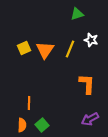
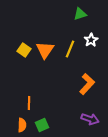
green triangle: moved 3 px right
white star: rotated 24 degrees clockwise
yellow square: moved 2 px down; rotated 32 degrees counterclockwise
orange L-shape: rotated 40 degrees clockwise
purple arrow: rotated 132 degrees counterclockwise
green square: rotated 16 degrees clockwise
